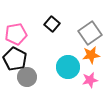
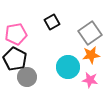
black square: moved 2 px up; rotated 21 degrees clockwise
pink star: rotated 21 degrees clockwise
